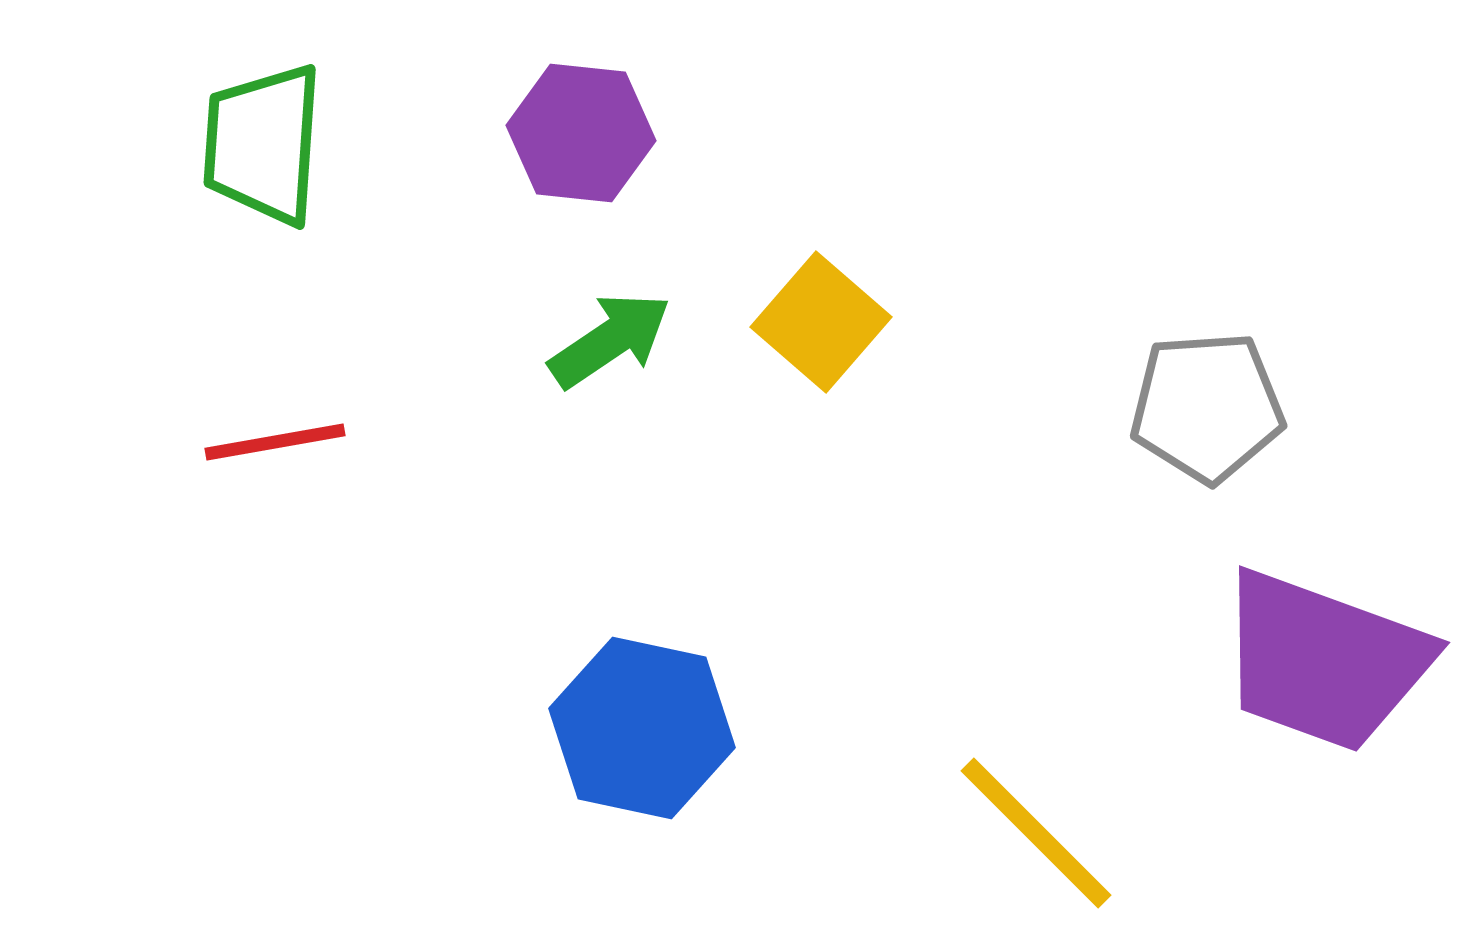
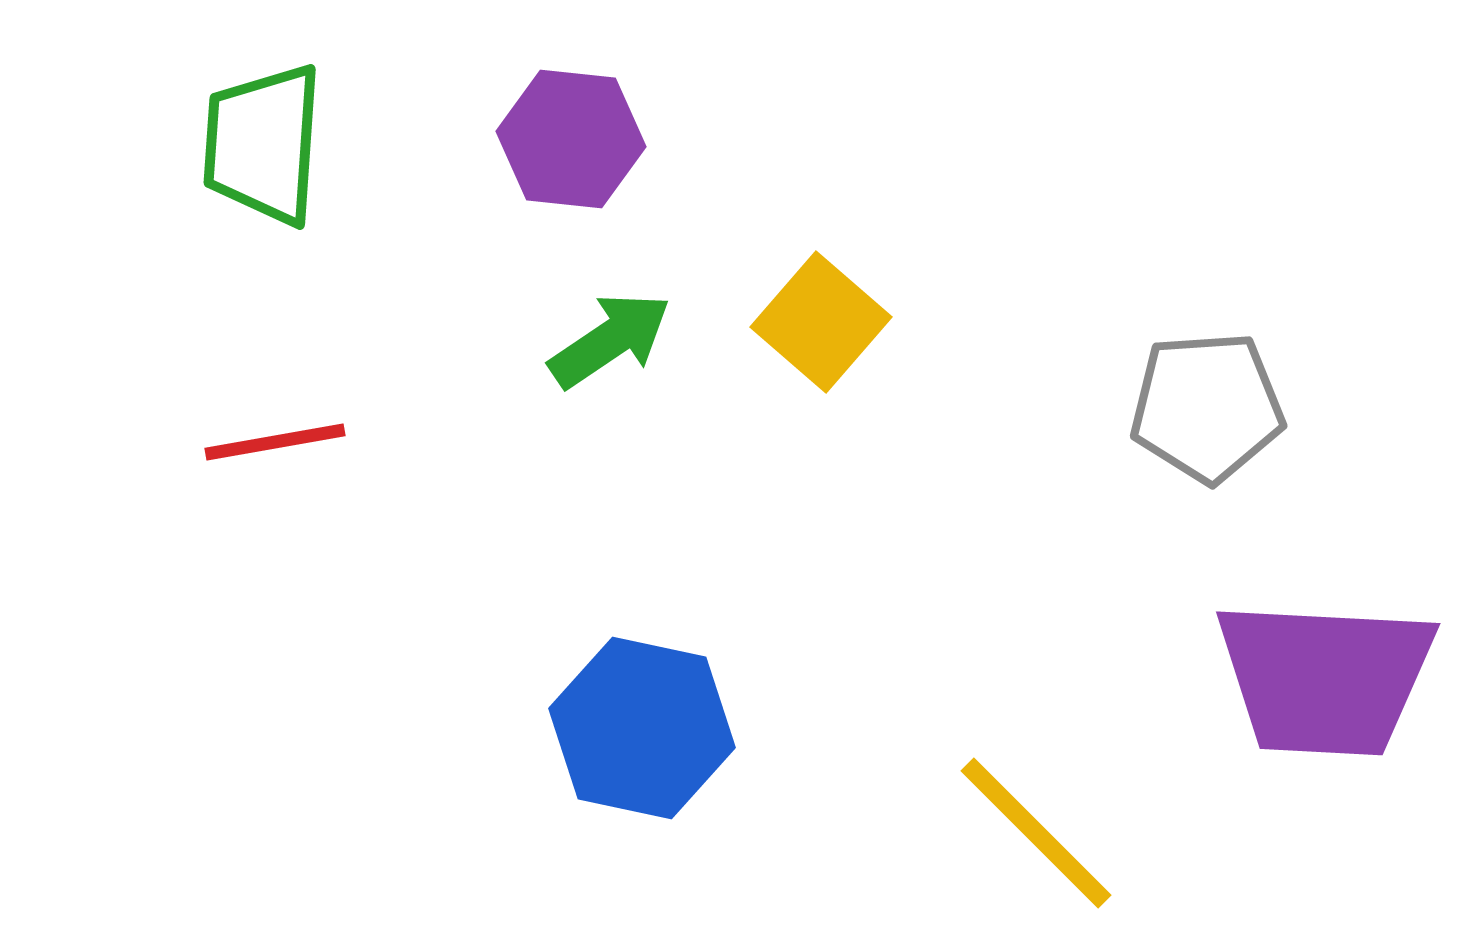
purple hexagon: moved 10 px left, 6 px down
purple trapezoid: moved 1 px right, 17 px down; rotated 17 degrees counterclockwise
